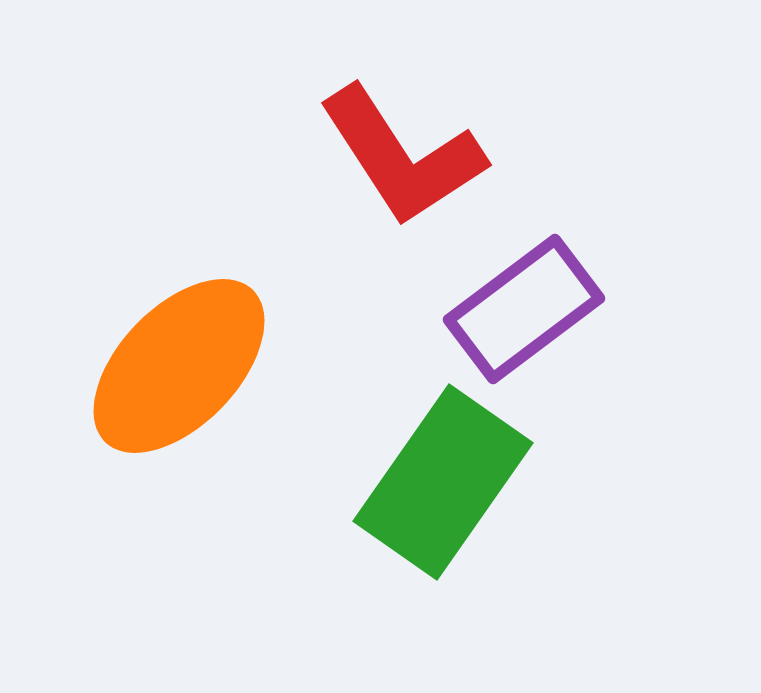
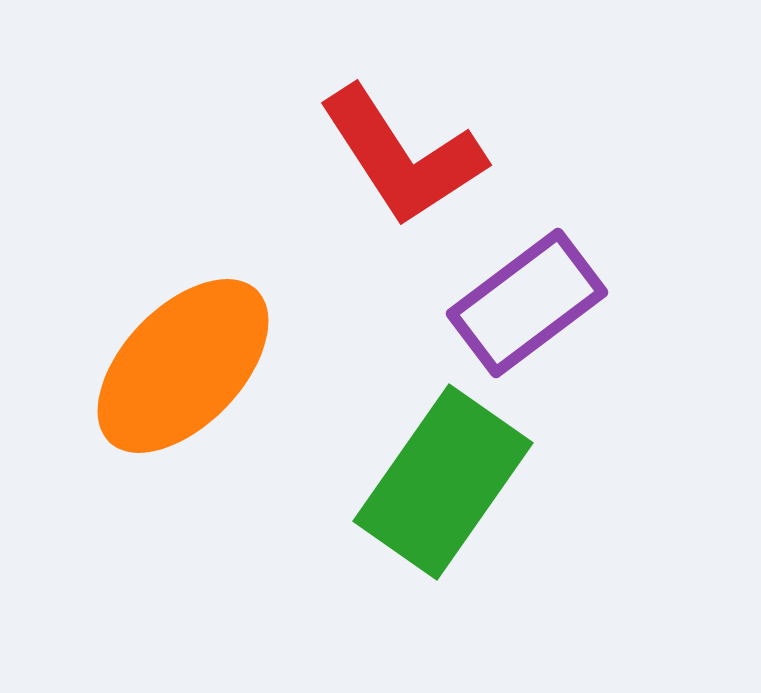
purple rectangle: moved 3 px right, 6 px up
orange ellipse: moved 4 px right
